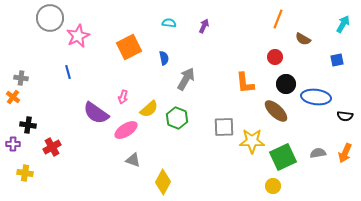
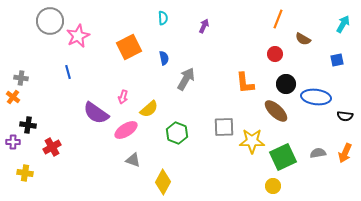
gray circle: moved 3 px down
cyan semicircle: moved 6 px left, 5 px up; rotated 80 degrees clockwise
red circle: moved 3 px up
green hexagon: moved 15 px down
purple cross: moved 2 px up
